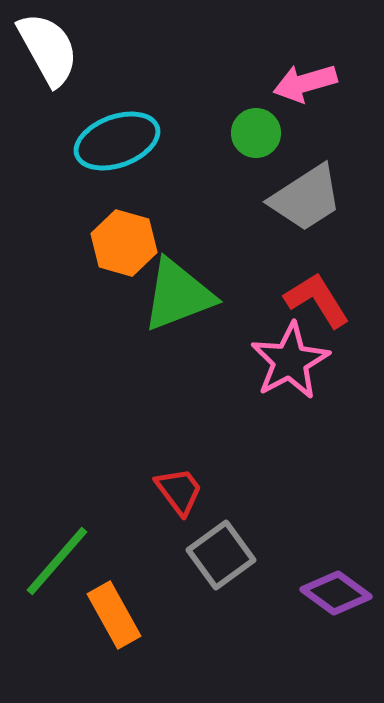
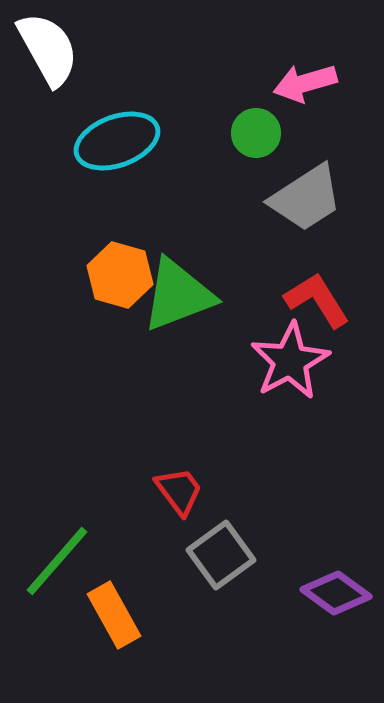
orange hexagon: moved 4 px left, 32 px down
